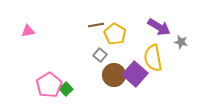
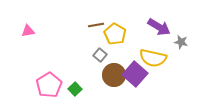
yellow semicircle: rotated 68 degrees counterclockwise
green square: moved 9 px right
